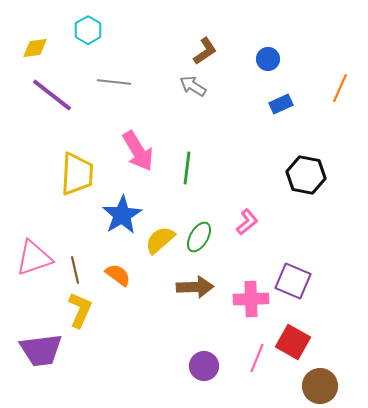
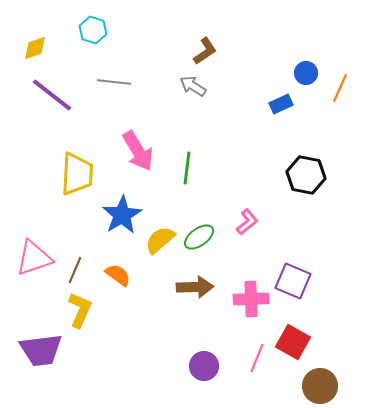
cyan hexagon: moved 5 px right; rotated 12 degrees counterclockwise
yellow diamond: rotated 12 degrees counterclockwise
blue circle: moved 38 px right, 14 px down
green ellipse: rotated 24 degrees clockwise
brown line: rotated 36 degrees clockwise
